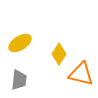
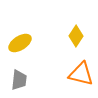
yellow diamond: moved 17 px right, 18 px up
